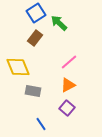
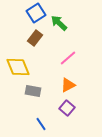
pink line: moved 1 px left, 4 px up
